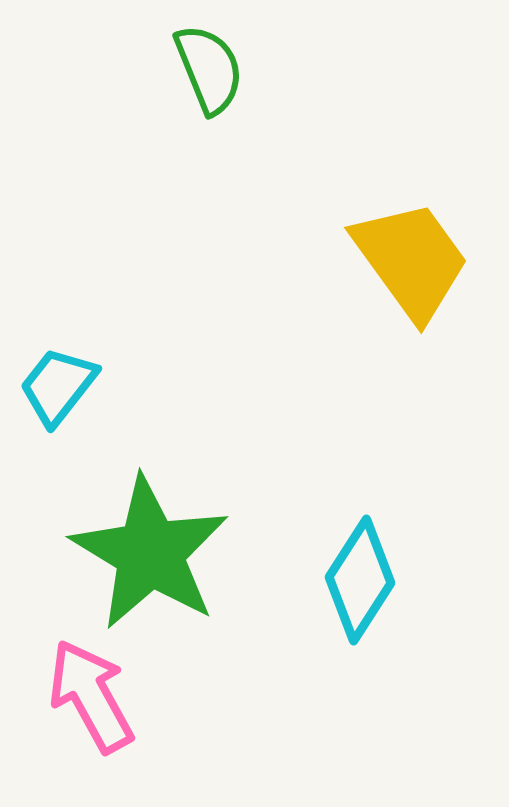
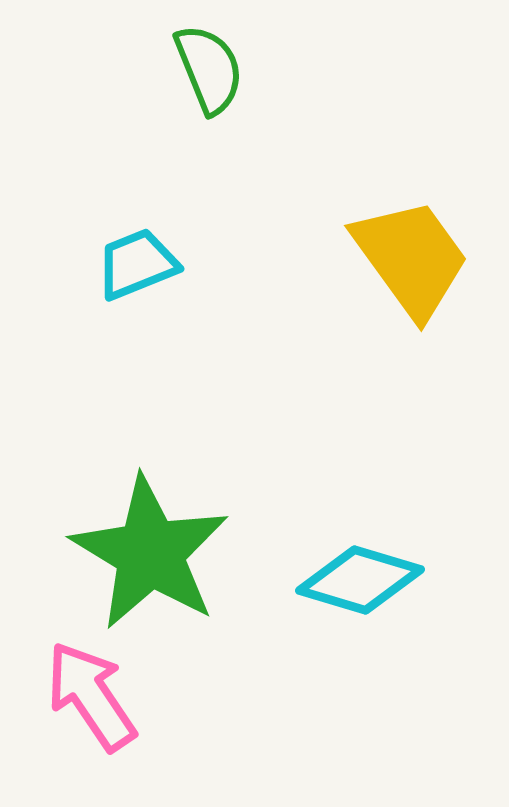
yellow trapezoid: moved 2 px up
cyan trapezoid: moved 79 px right, 122 px up; rotated 30 degrees clockwise
cyan diamond: rotated 74 degrees clockwise
pink arrow: rotated 5 degrees counterclockwise
